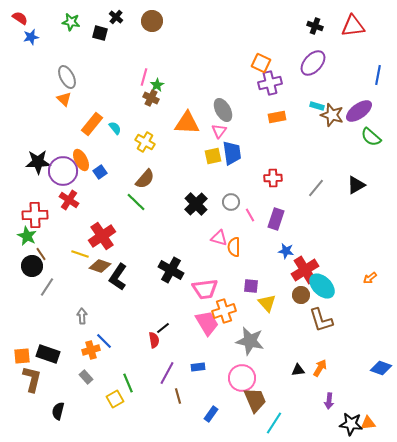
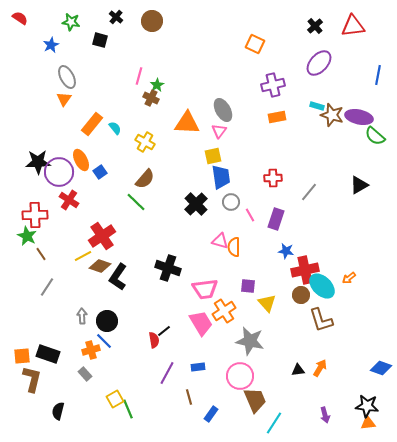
black cross at (315, 26): rotated 28 degrees clockwise
black square at (100, 33): moved 7 px down
blue star at (31, 37): moved 20 px right, 8 px down; rotated 14 degrees counterclockwise
orange square at (261, 63): moved 6 px left, 19 px up
purple ellipse at (313, 63): moved 6 px right
pink line at (144, 77): moved 5 px left, 1 px up
purple cross at (270, 83): moved 3 px right, 2 px down
orange triangle at (64, 99): rotated 21 degrees clockwise
purple ellipse at (359, 111): moved 6 px down; rotated 48 degrees clockwise
green semicircle at (371, 137): moved 4 px right, 1 px up
blue trapezoid at (232, 153): moved 11 px left, 24 px down
purple circle at (63, 171): moved 4 px left, 1 px down
black triangle at (356, 185): moved 3 px right
gray line at (316, 188): moved 7 px left, 4 px down
pink triangle at (219, 238): moved 1 px right, 3 px down
yellow line at (80, 254): moved 3 px right, 2 px down; rotated 48 degrees counterclockwise
black circle at (32, 266): moved 75 px right, 55 px down
black cross at (171, 270): moved 3 px left, 2 px up; rotated 10 degrees counterclockwise
red cross at (305, 270): rotated 20 degrees clockwise
orange arrow at (370, 278): moved 21 px left
purple square at (251, 286): moved 3 px left
orange cross at (224, 311): rotated 15 degrees counterclockwise
pink trapezoid at (207, 323): moved 6 px left
black line at (163, 328): moved 1 px right, 3 px down
gray rectangle at (86, 377): moved 1 px left, 3 px up
pink circle at (242, 378): moved 2 px left, 2 px up
green line at (128, 383): moved 26 px down
brown line at (178, 396): moved 11 px right, 1 px down
purple arrow at (329, 401): moved 4 px left, 14 px down; rotated 21 degrees counterclockwise
black star at (351, 424): moved 16 px right, 18 px up
